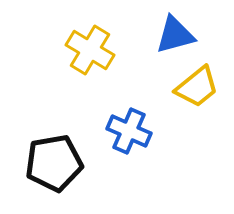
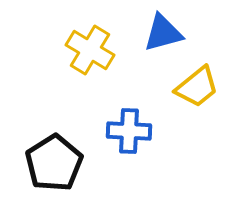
blue triangle: moved 12 px left, 2 px up
blue cross: rotated 21 degrees counterclockwise
black pentagon: rotated 22 degrees counterclockwise
